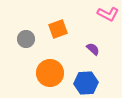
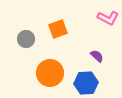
pink L-shape: moved 4 px down
purple semicircle: moved 4 px right, 7 px down
